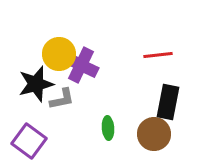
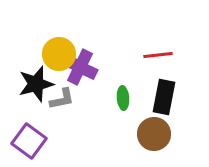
purple cross: moved 1 px left, 2 px down
black rectangle: moved 4 px left, 5 px up
green ellipse: moved 15 px right, 30 px up
